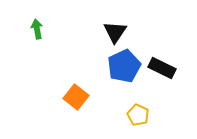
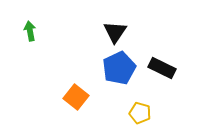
green arrow: moved 7 px left, 2 px down
blue pentagon: moved 5 px left, 2 px down
yellow pentagon: moved 2 px right, 2 px up; rotated 10 degrees counterclockwise
